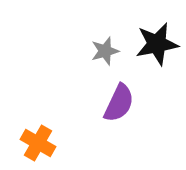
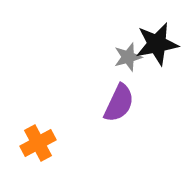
gray star: moved 23 px right, 6 px down
orange cross: rotated 32 degrees clockwise
